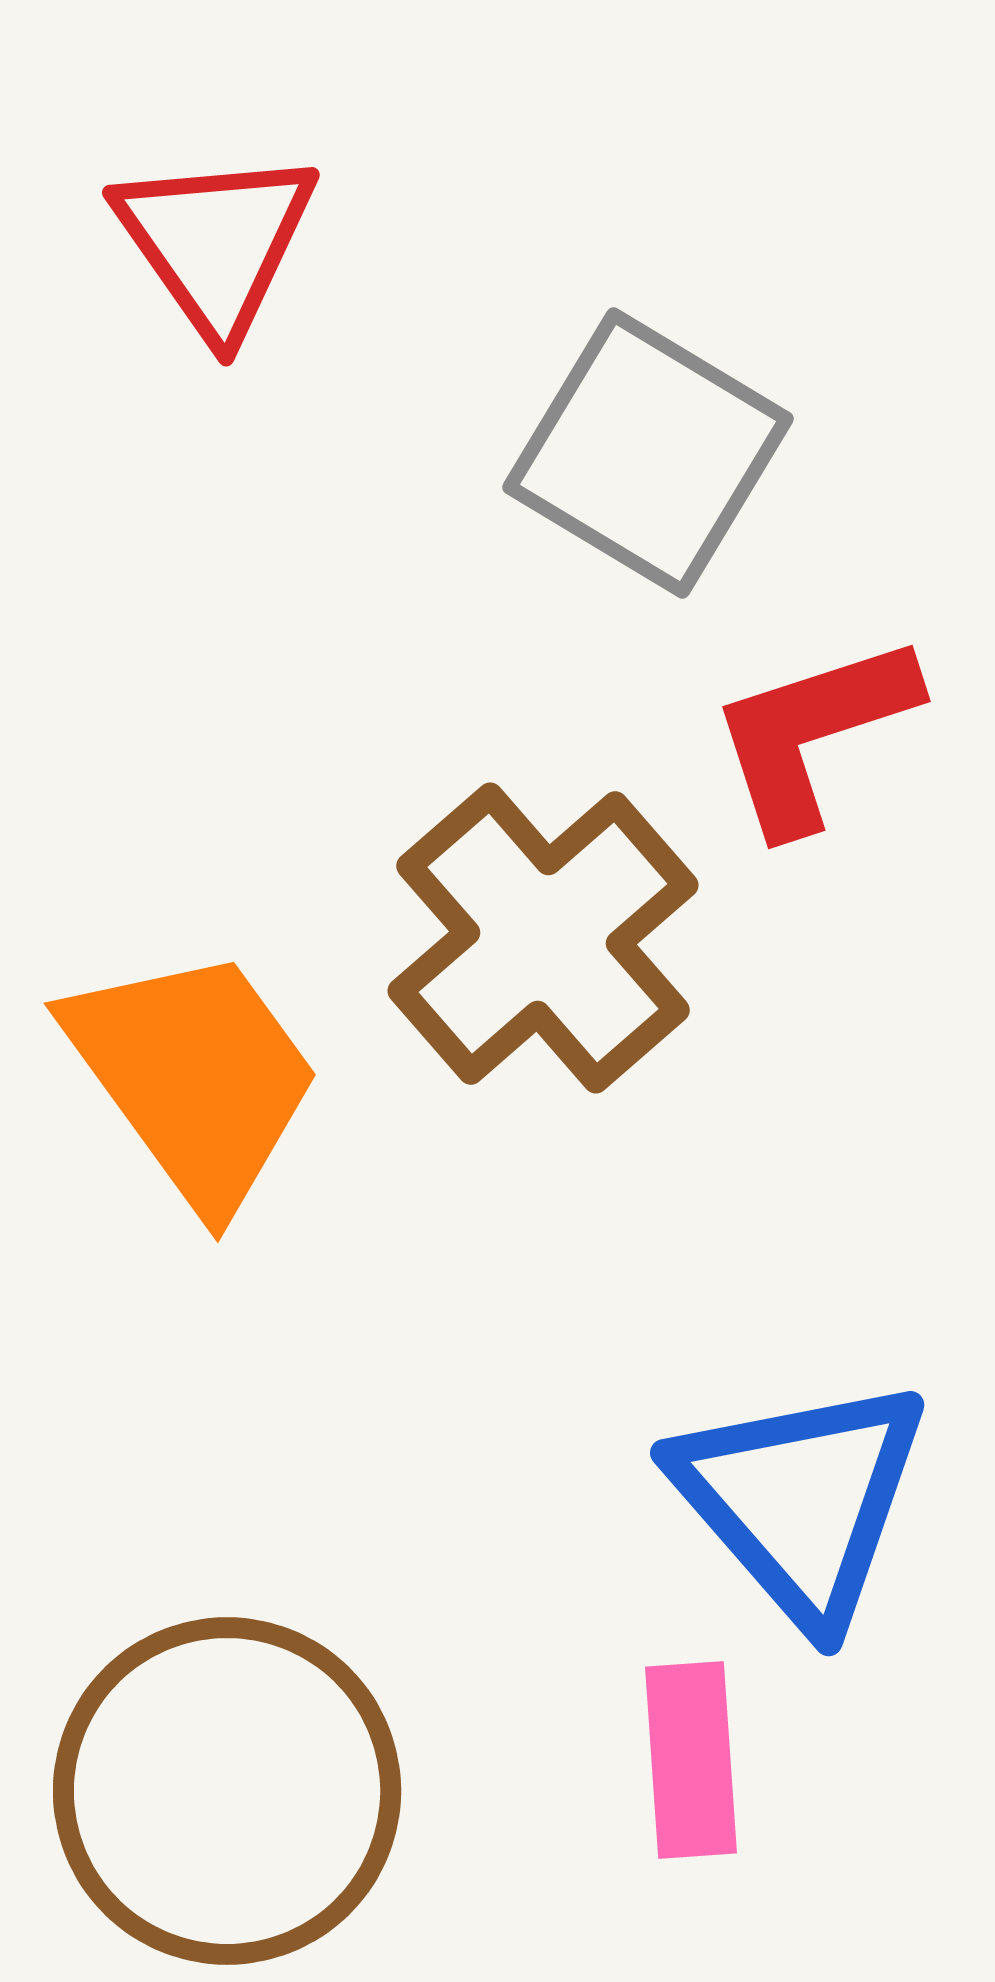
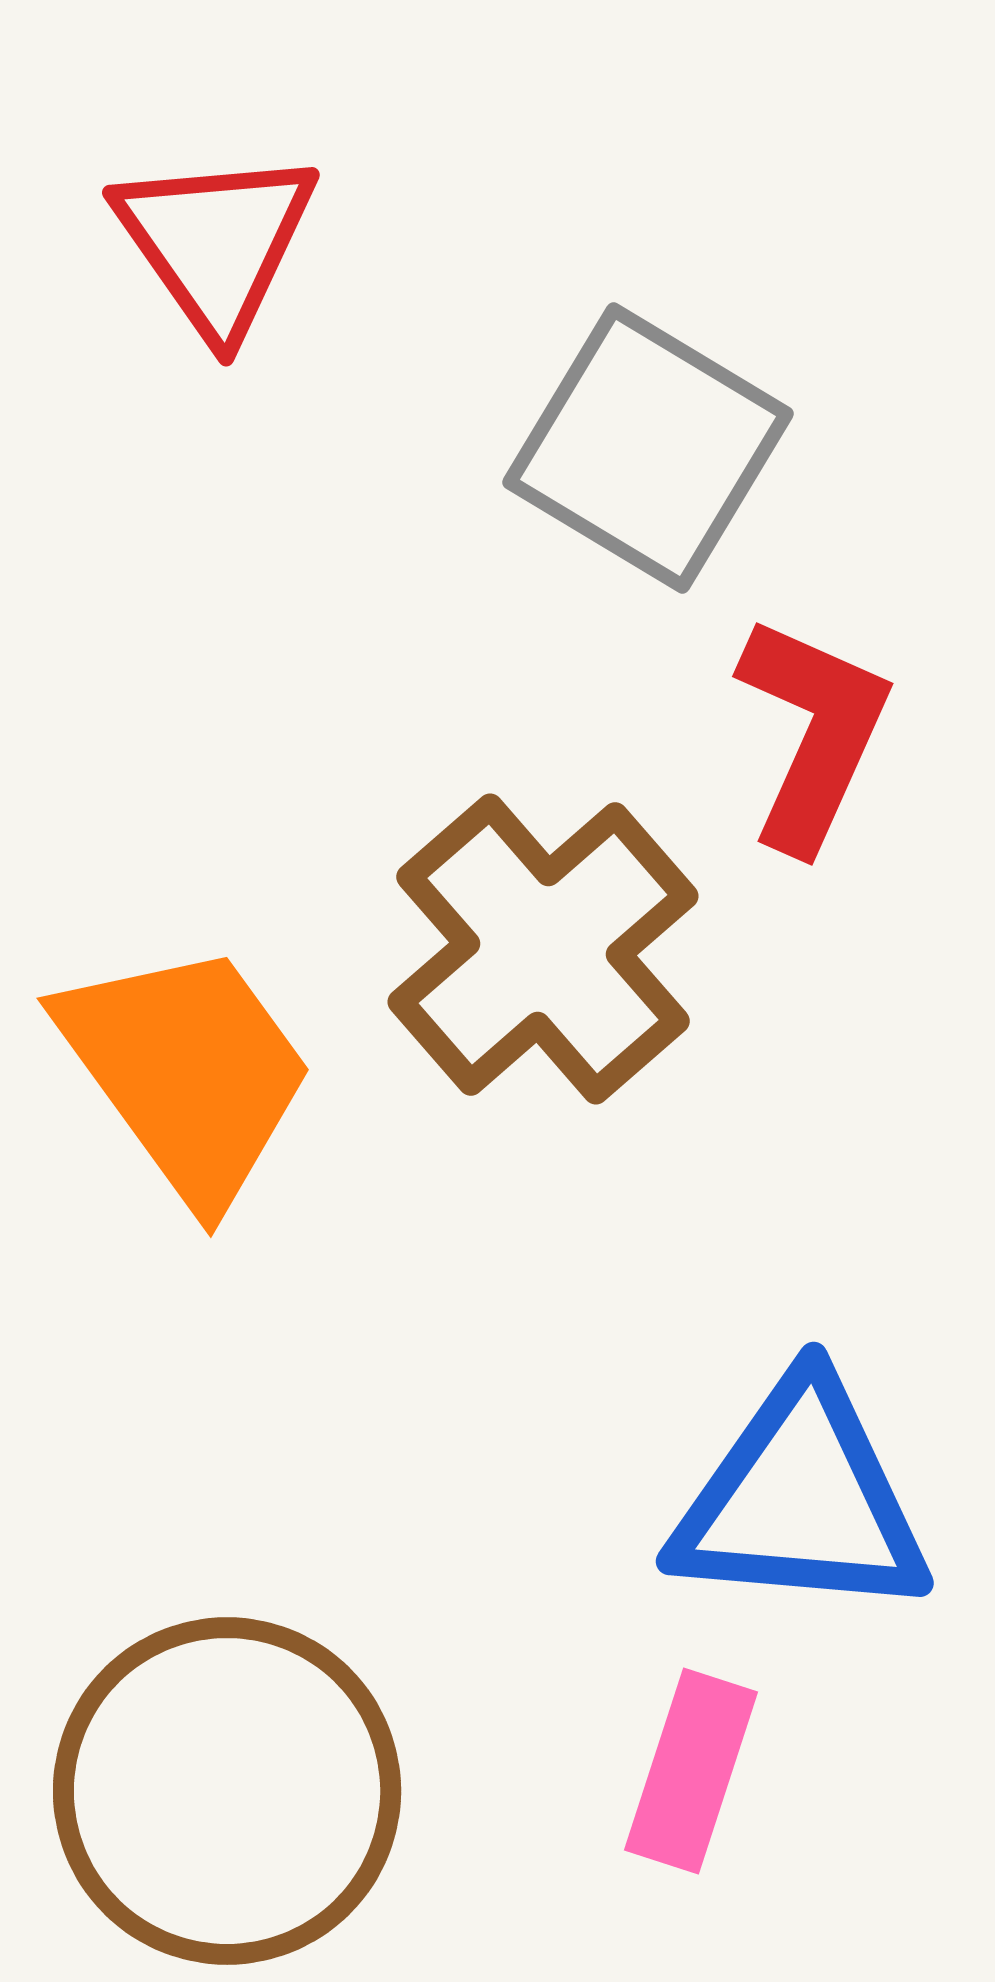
gray square: moved 5 px up
red L-shape: rotated 132 degrees clockwise
brown cross: moved 11 px down
orange trapezoid: moved 7 px left, 5 px up
blue triangle: rotated 44 degrees counterclockwise
pink rectangle: moved 11 px down; rotated 22 degrees clockwise
